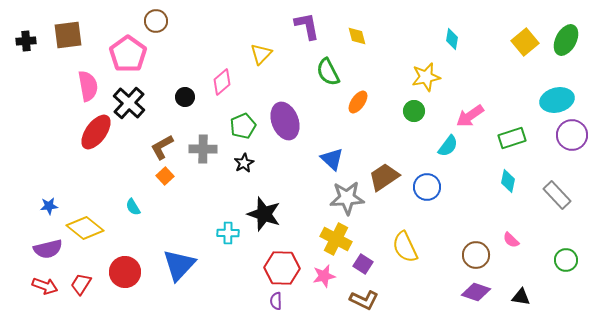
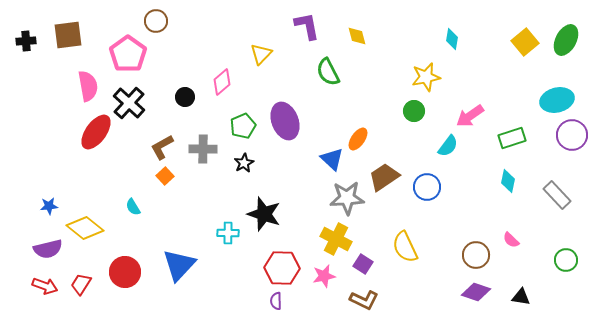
orange ellipse at (358, 102): moved 37 px down
